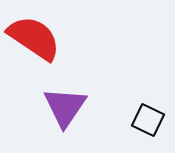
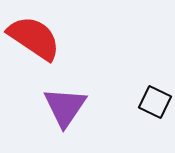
black square: moved 7 px right, 18 px up
